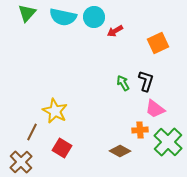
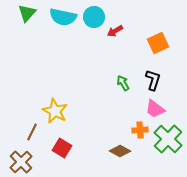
black L-shape: moved 7 px right, 1 px up
green cross: moved 3 px up
